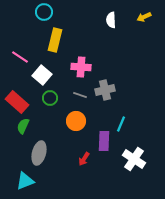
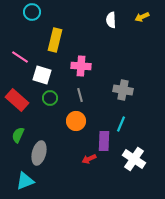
cyan circle: moved 12 px left
yellow arrow: moved 2 px left
pink cross: moved 1 px up
white square: rotated 24 degrees counterclockwise
gray cross: moved 18 px right; rotated 24 degrees clockwise
gray line: rotated 56 degrees clockwise
red rectangle: moved 2 px up
green semicircle: moved 5 px left, 9 px down
red arrow: moved 5 px right; rotated 32 degrees clockwise
